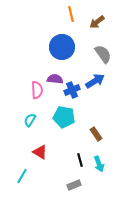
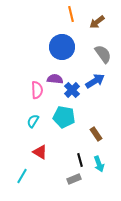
blue cross: rotated 21 degrees counterclockwise
cyan semicircle: moved 3 px right, 1 px down
gray rectangle: moved 6 px up
